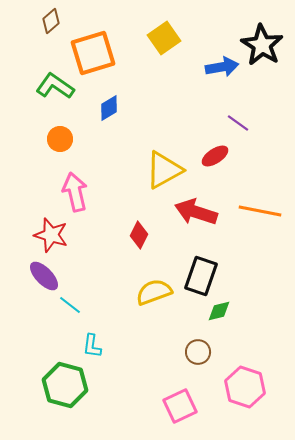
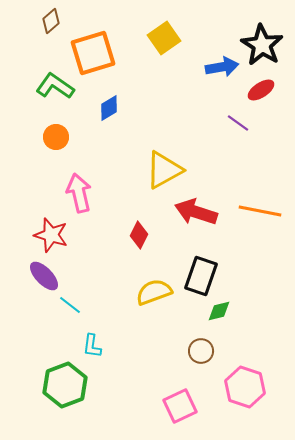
orange circle: moved 4 px left, 2 px up
red ellipse: moved 46 px right, 66 px up
pink arrow: moved 4 px right, 1 px down
brown circle: moved 3 px right, 1 px up
green hexagon: rotated 24 degrees clockwise
